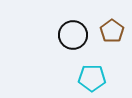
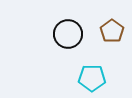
black circle: moved 5 px left, 1 px up
